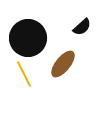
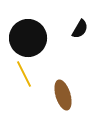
black semicircle: moved 2 px left, 2 px down; rotated 18 degrees counterclockwise
brown ellipse: moved 31 px down; rotated 56 degrees counterclockwise
